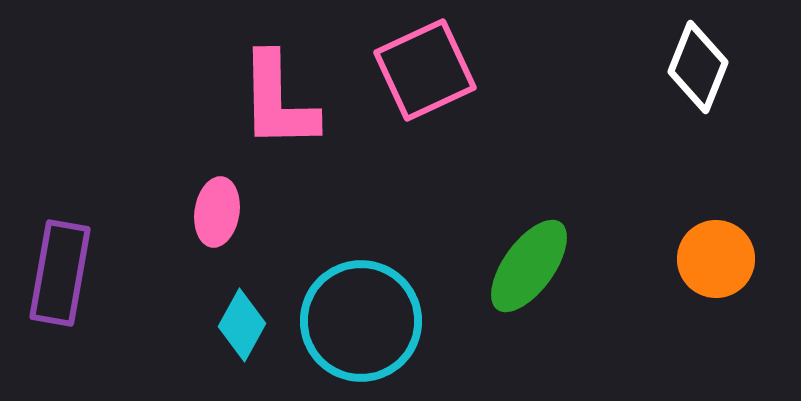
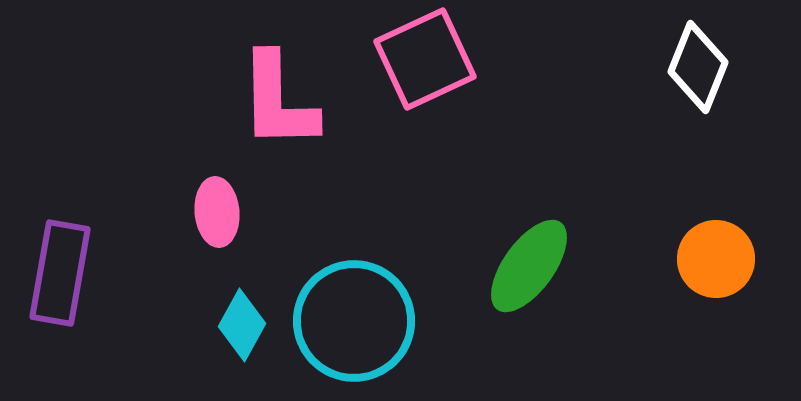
pink square: moved 11 px up
pink ellipse: rotated 14 degrees counterclockwise
cyan circle: moved 7 px left
